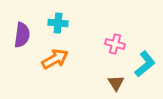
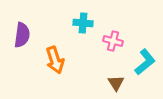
cyan cross: moved 25 px right
pink cross: moved 2 px left, 3 px up
orange arrow: moved 1 px down; rotated 100 degrees clockwise
cyan L-shape: moved 2 px up
